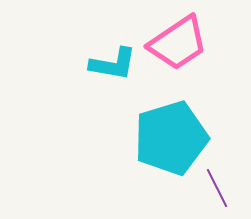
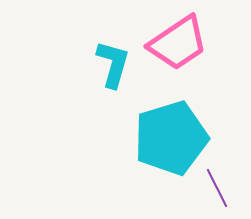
cyan L-shape: rotated 84 degrees counterclockwise
